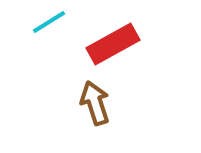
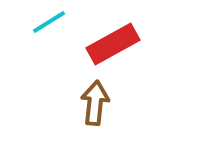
brown arrow: rotated 24 degrees clockwise
